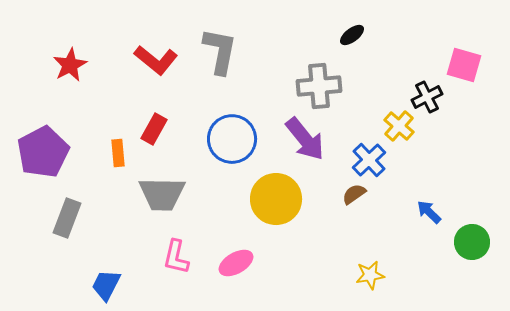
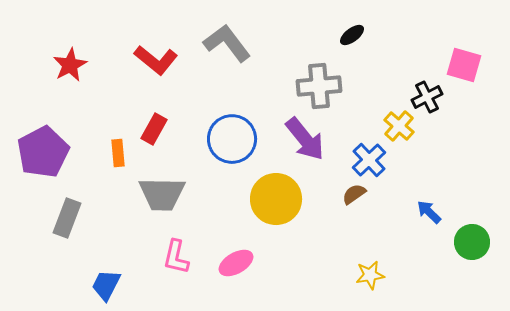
gray L-shape: moved 7 px right, 8 px up; rotated 48 degrees counterclockwise
